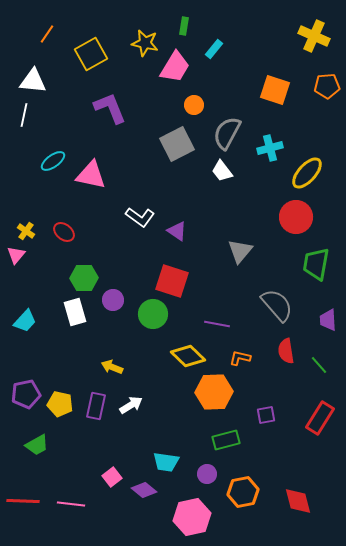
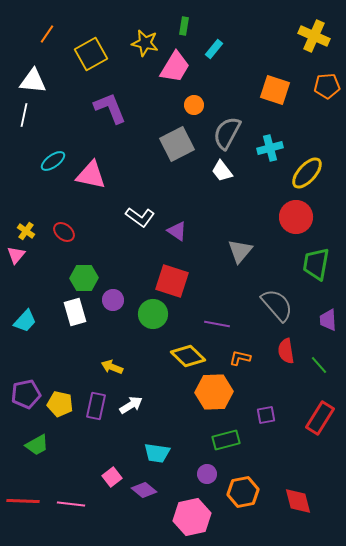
cyan trapezoid at (166, 462): moved 9 px left, 9 px up
